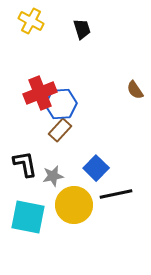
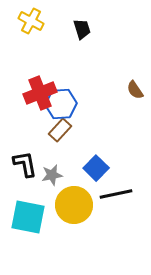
gray star: moved 1 px left, 1 px up
